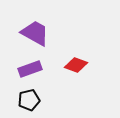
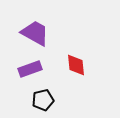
red diamond: rotated 65 degrees clockwise
black pentagon: moved 14 px right
